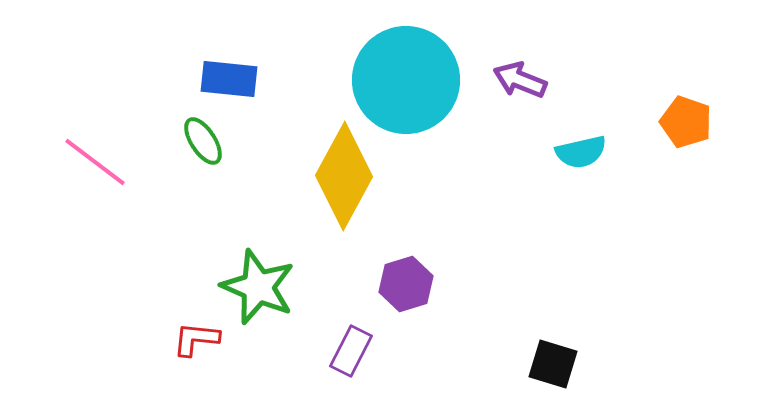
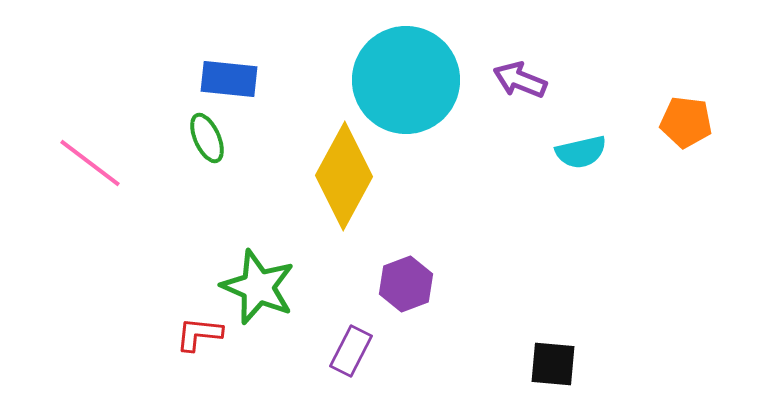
orange pentagon: rotated 12 degrees counterclockwise
green ellipse: moved 4 px right, 3 px up; rotated 9 degrees clockwise
pink line: moved 5 px left, 1 px down
purple hexagon: rotated 4 degrees counterclockwise
red L-shape: moved 3 px right, 5 px up
black square: rotated 12 degrees counterclockwise
